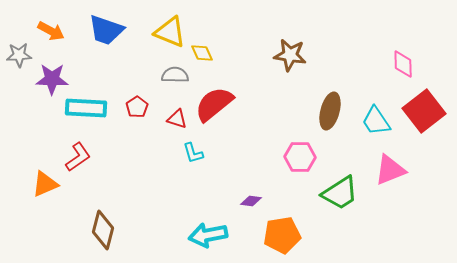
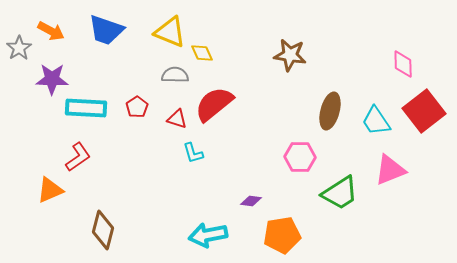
gray star: moved 7 px up; rotated 30 degrees counterclockwise
orange triangle: moved 5 px right, 6 px down
